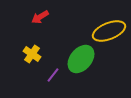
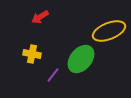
yellow cross: rotated 24 degrees counterclockwise
